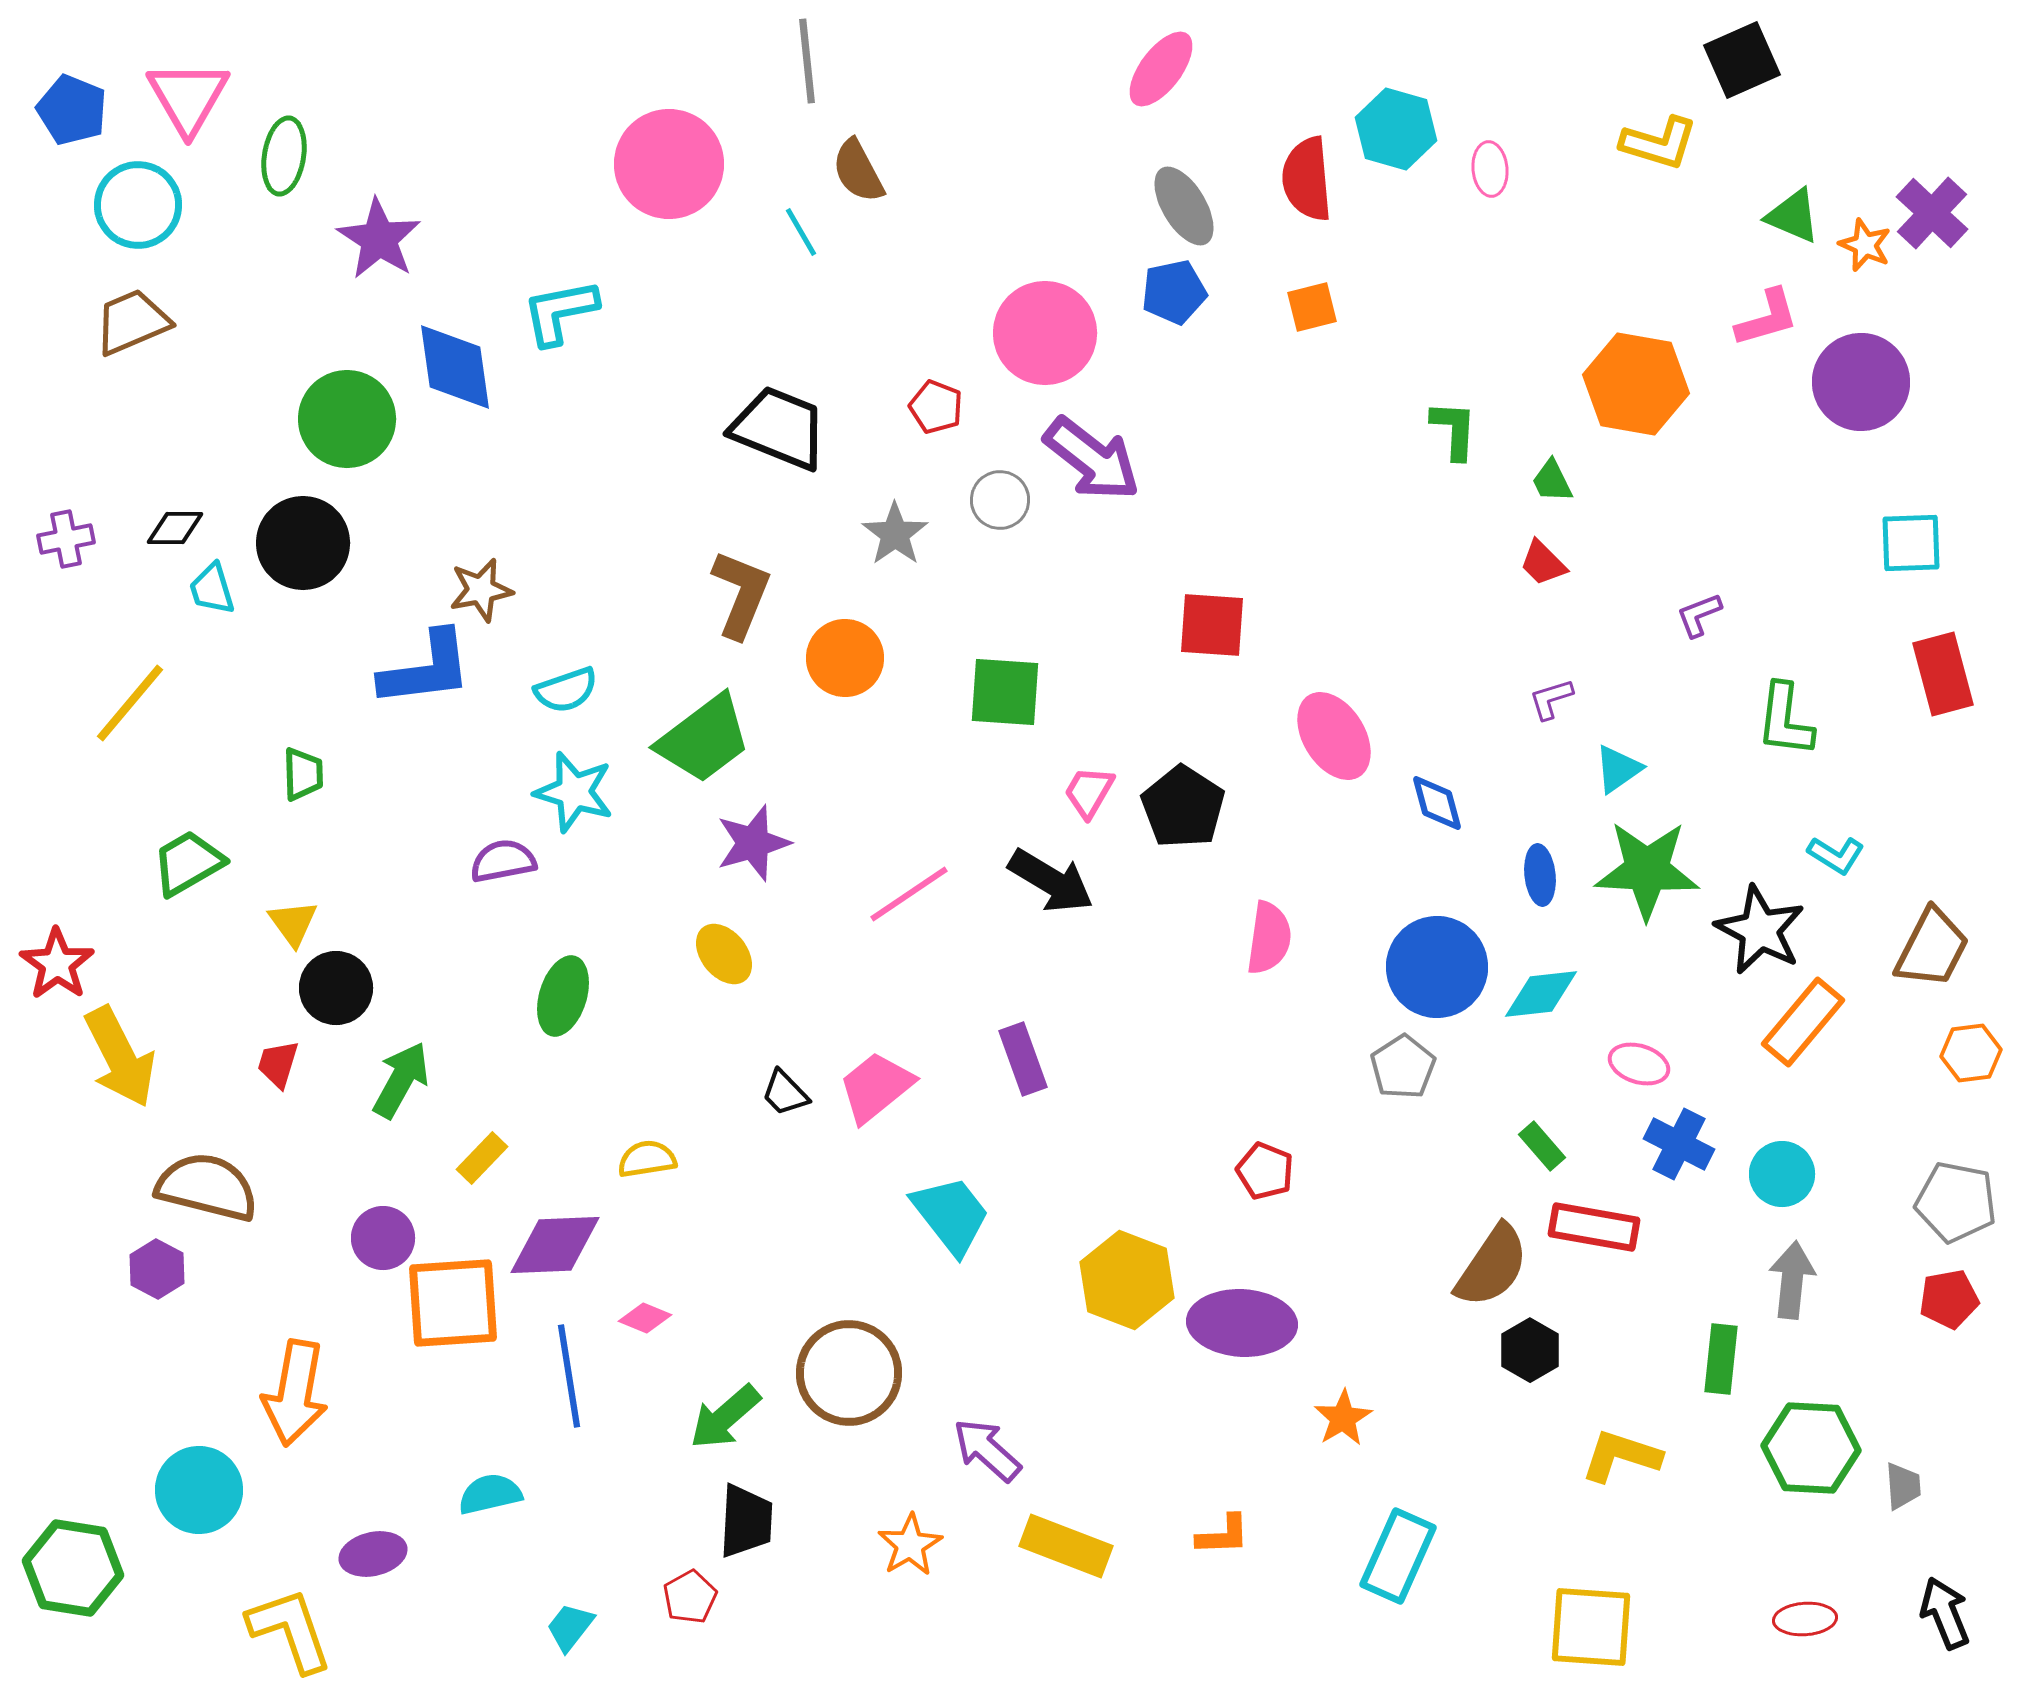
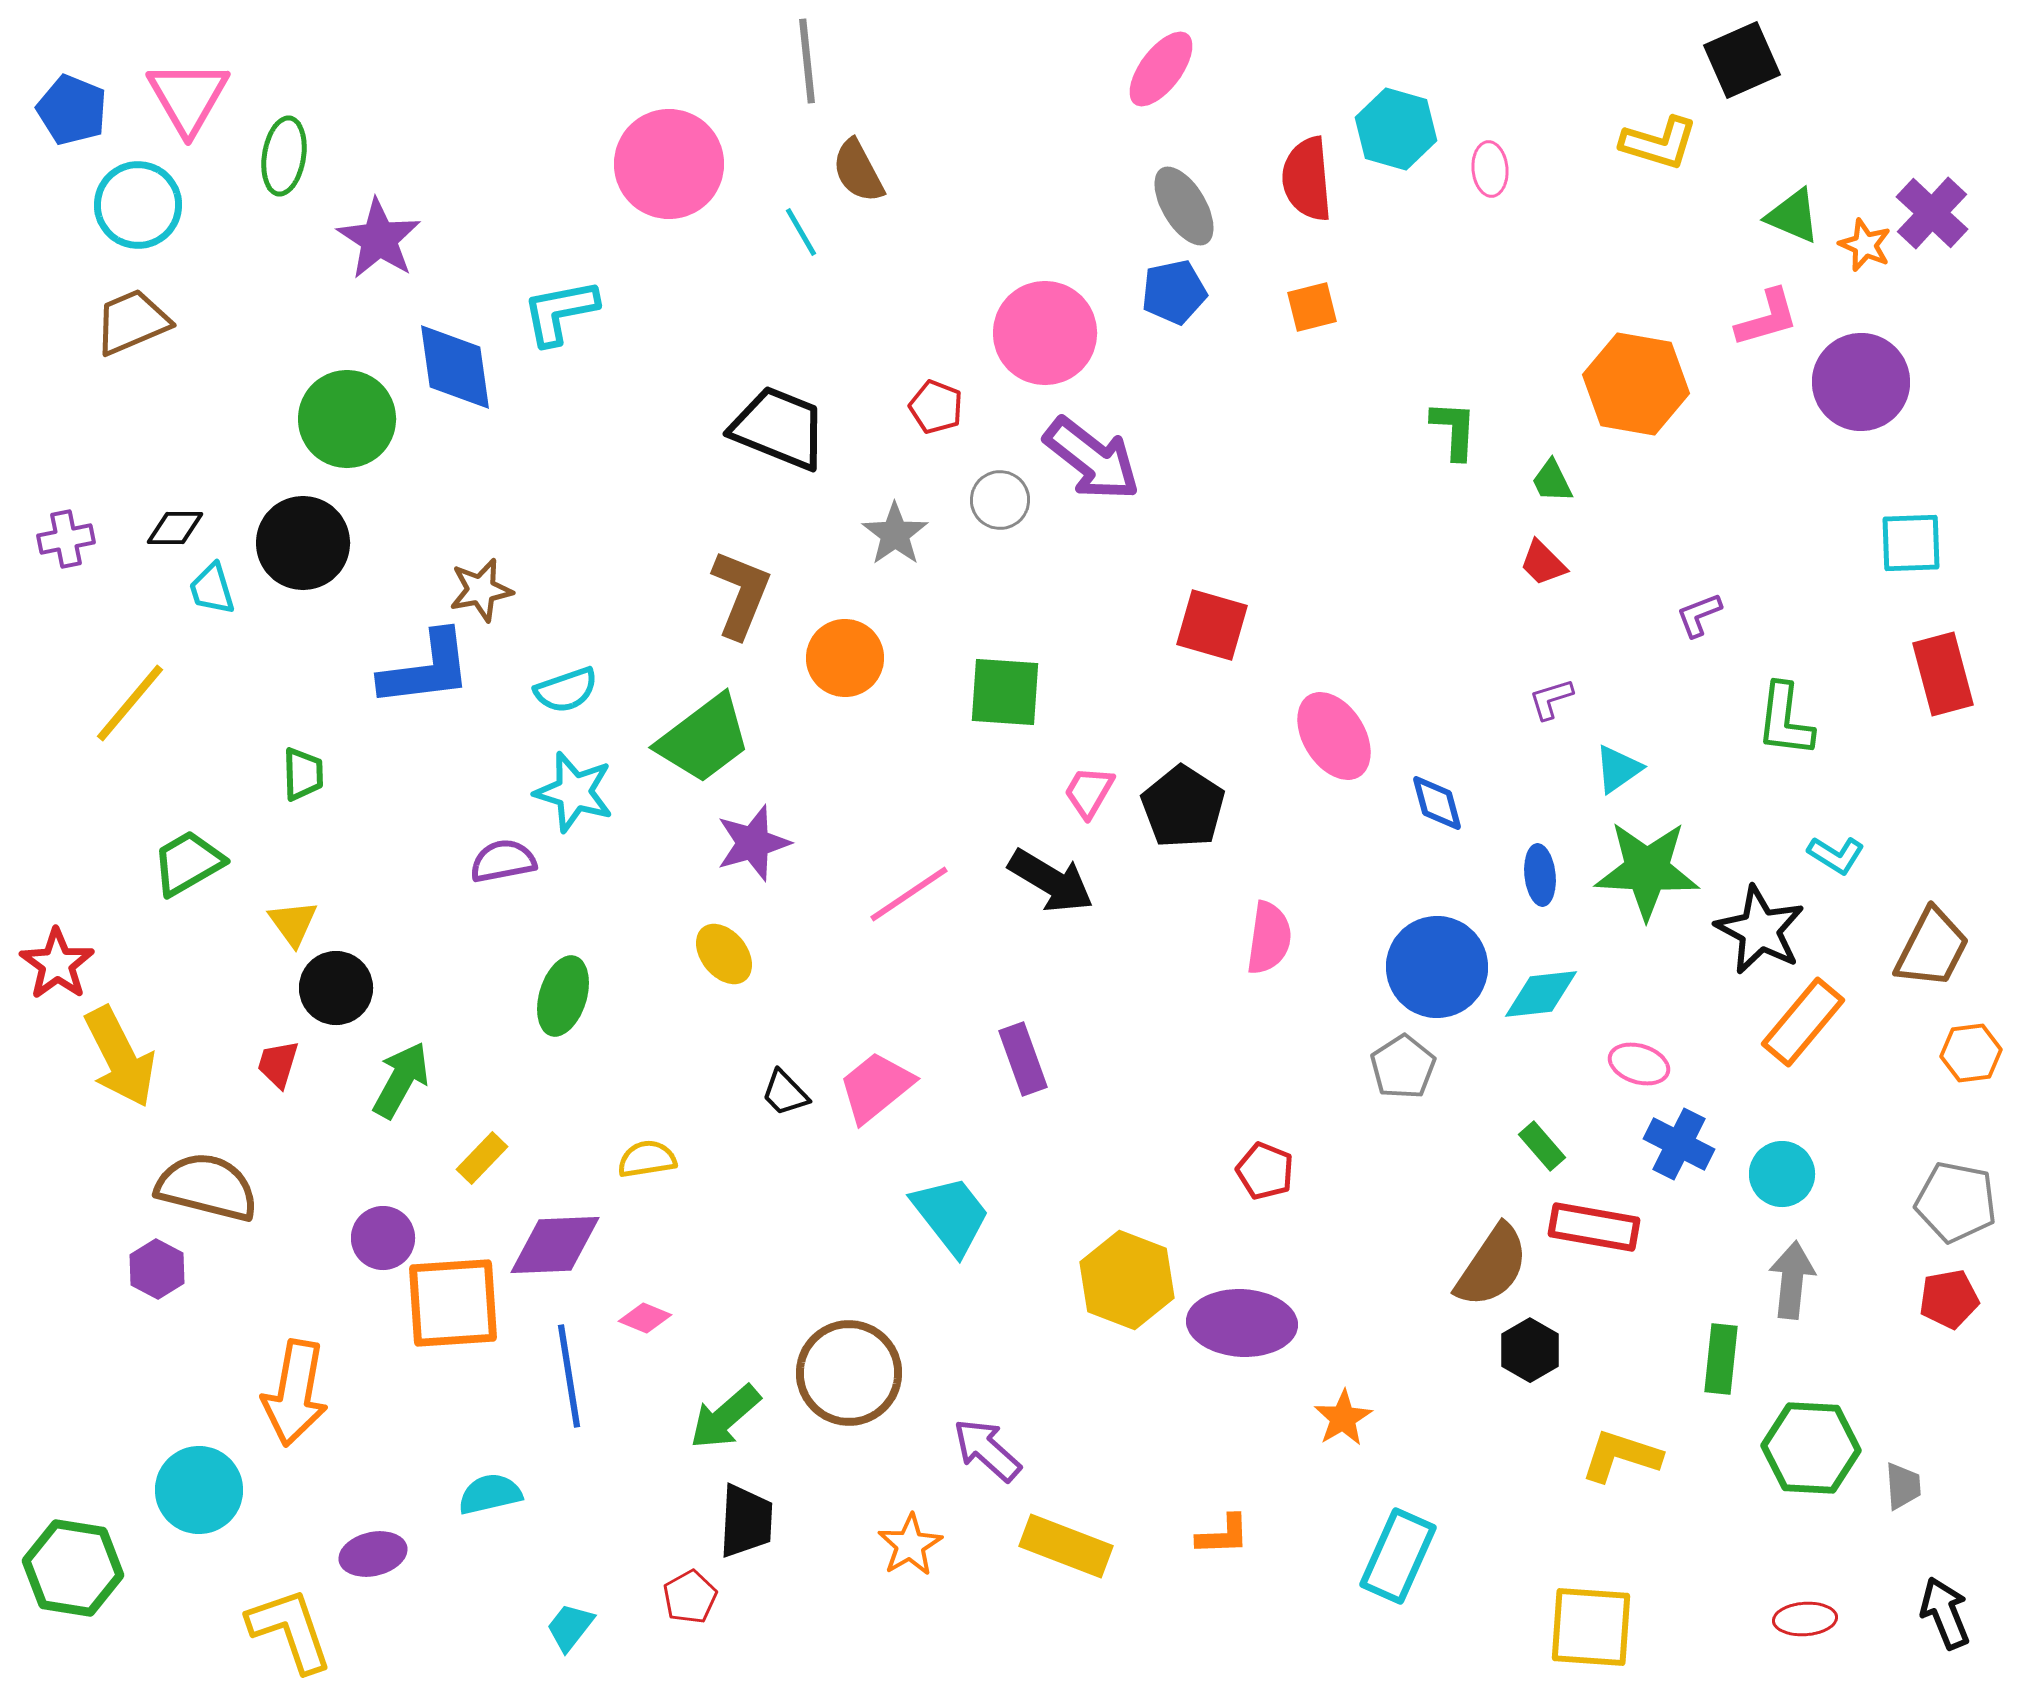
red square at (1212, 625): rotated 12 degrees clockwise
